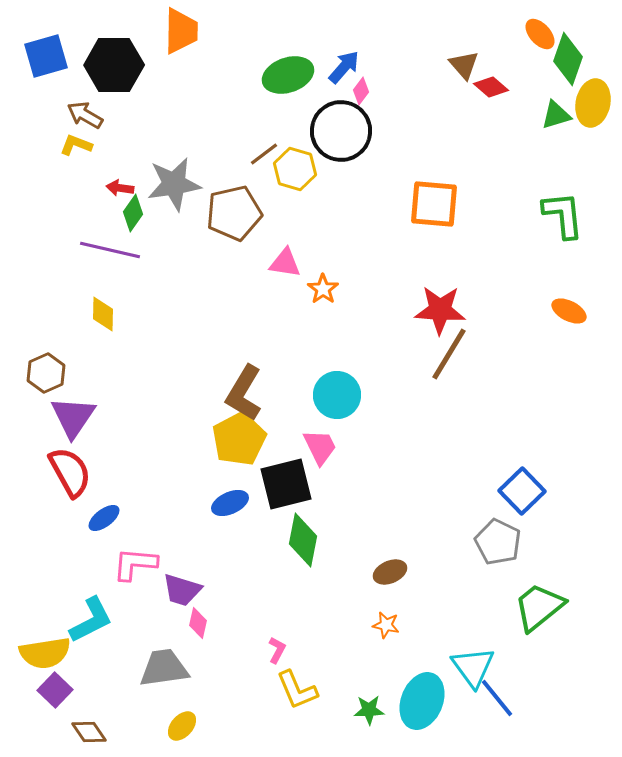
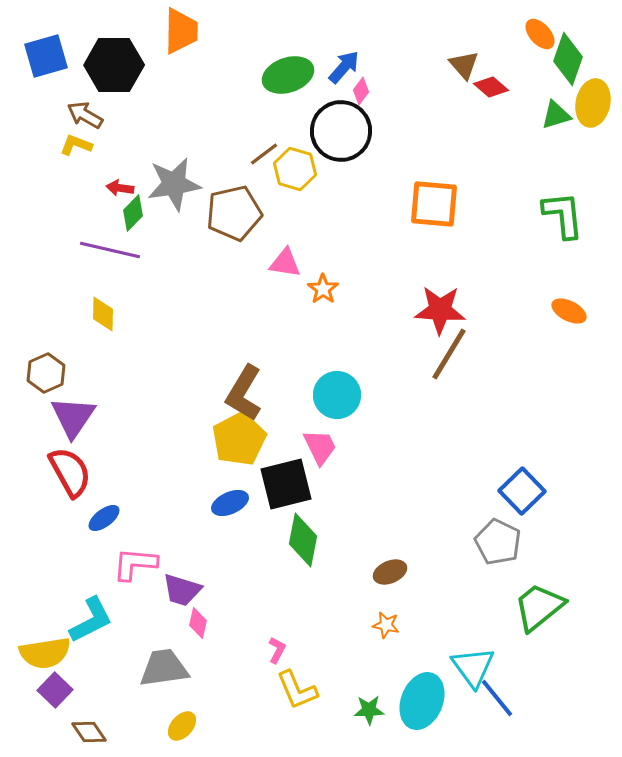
green diamond at (133, 213): rotated 9 degrees clockwise
